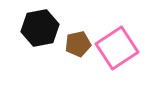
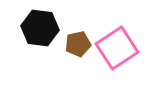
black hexagon: rotated 18 degrees clockwise
